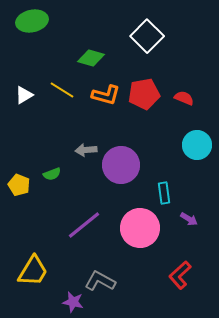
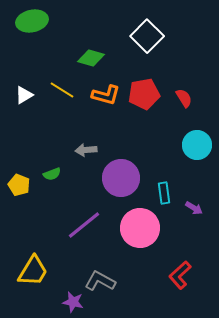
red semicircle: rotated 36 degrees clockwise
purple circle: moved 13 px down
purple arrow: moved 5 px right, 11 px up
